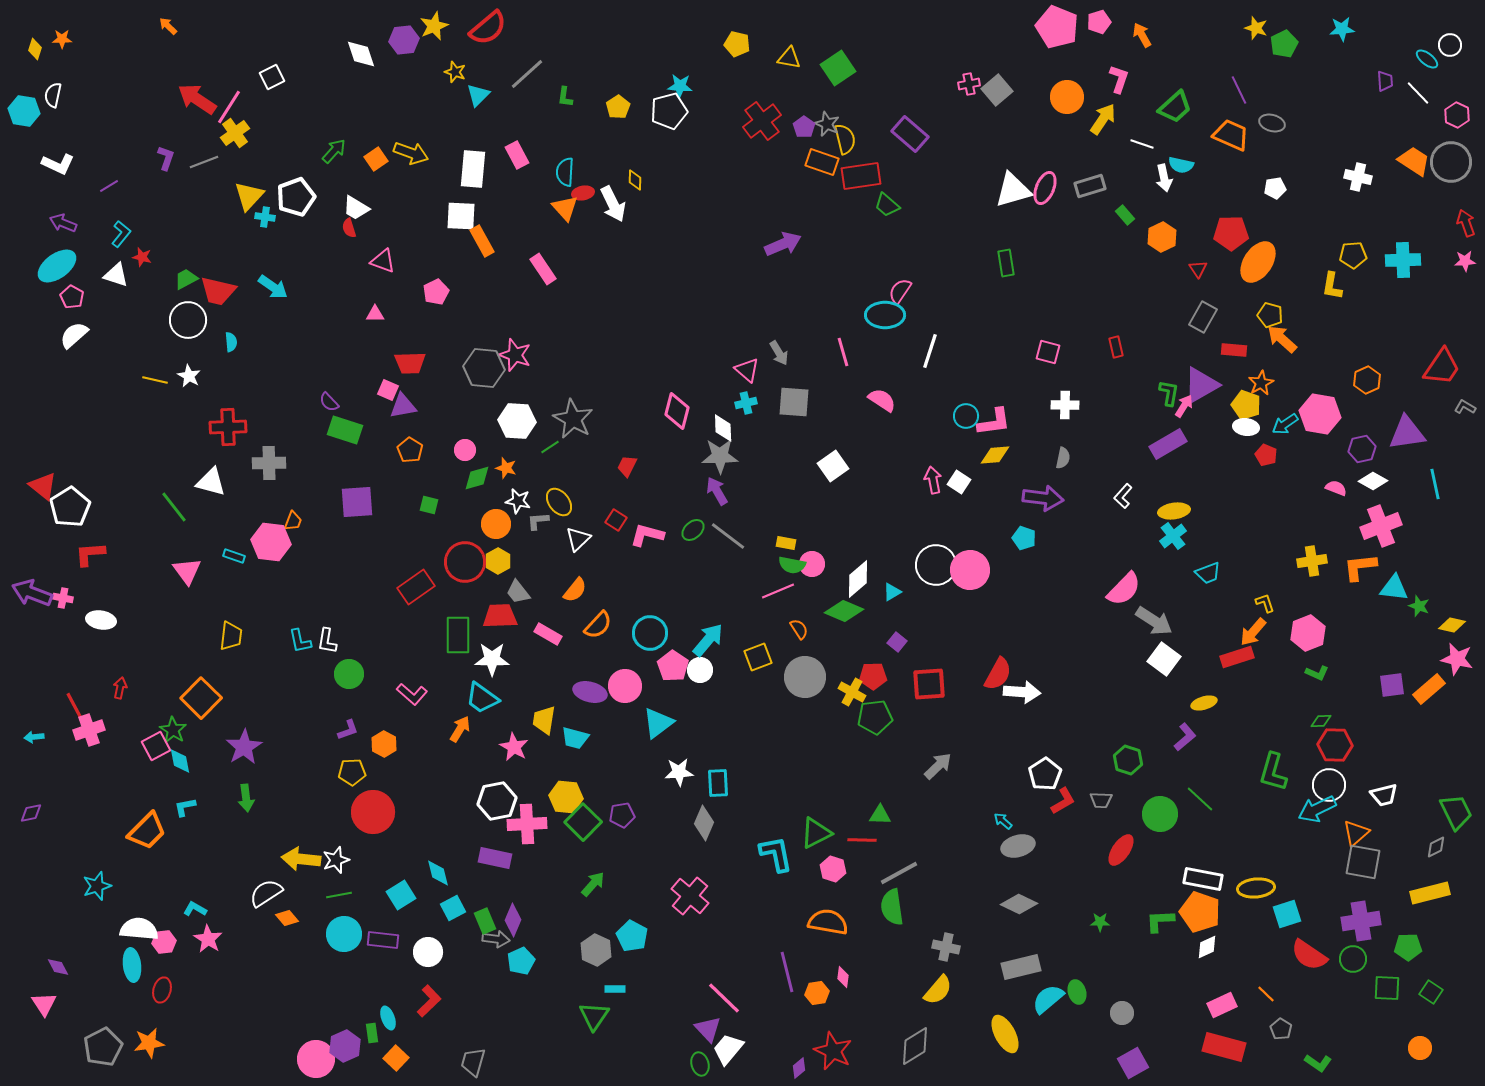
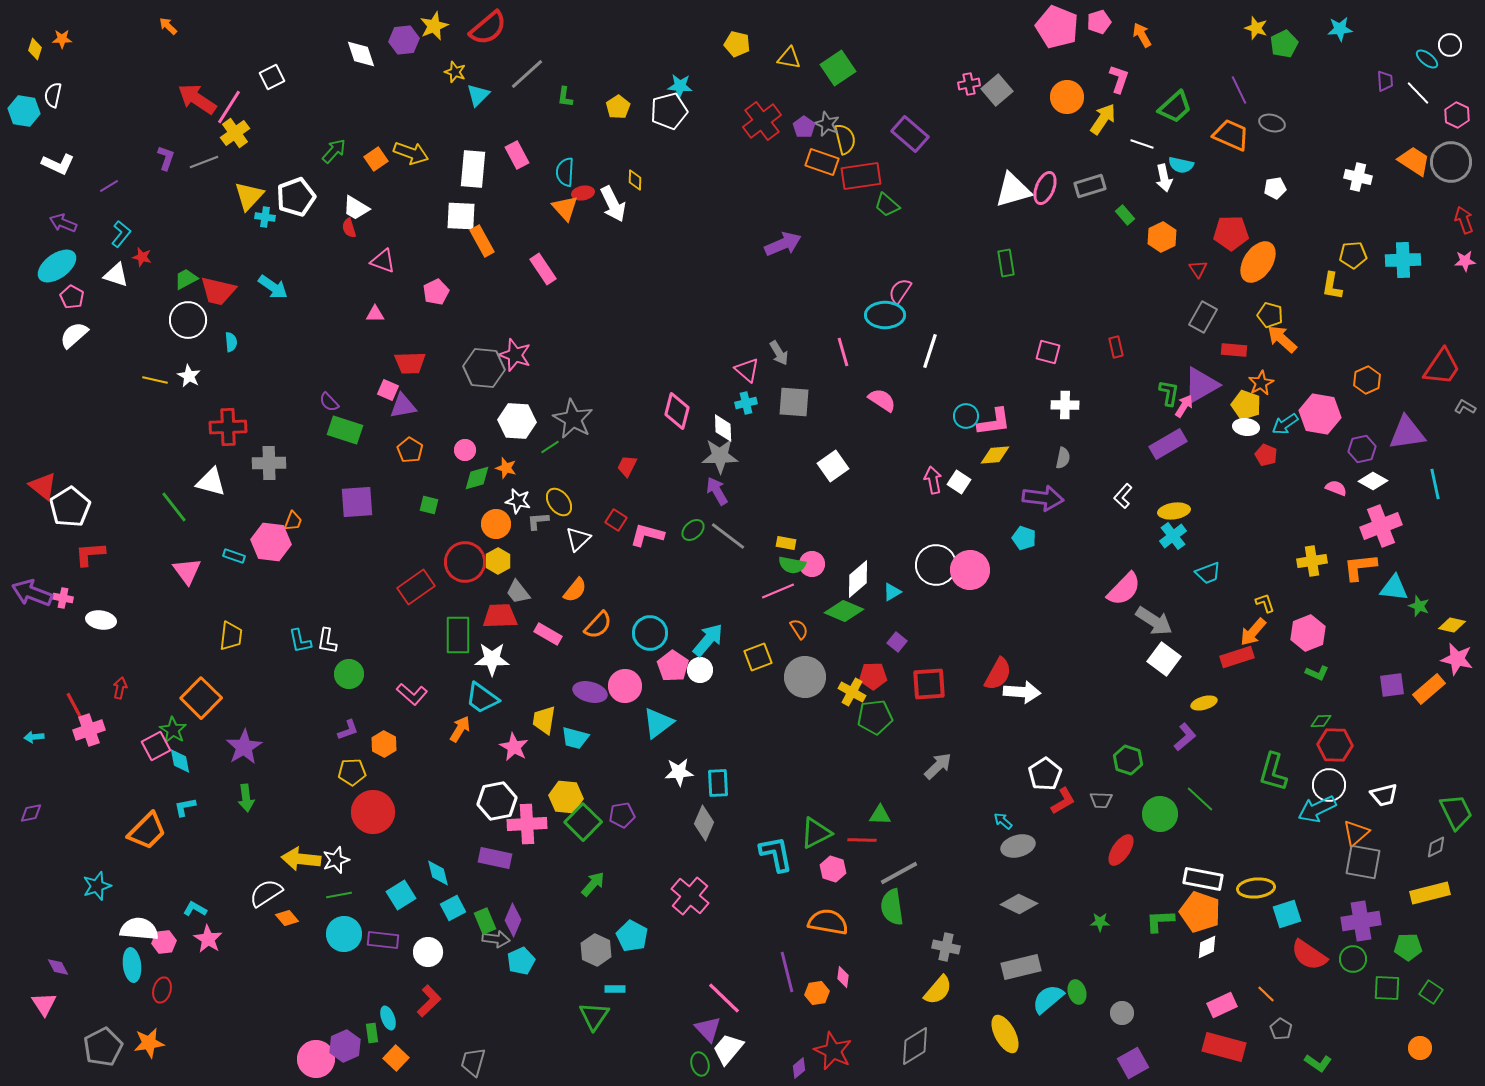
cyan star at (1342, 29): moved 2 px left
red arrow at (1466, 223): moved 2 px left, 3 px up
